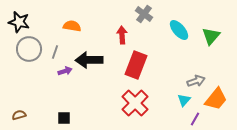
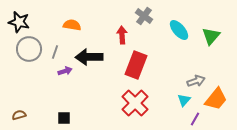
gray cross: moved 2 px down
orange semicircle: moved 1 px up
black arrow: moved 3 px up
